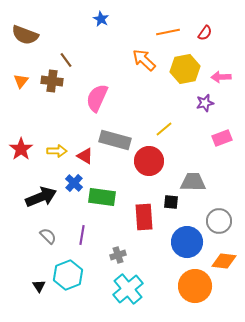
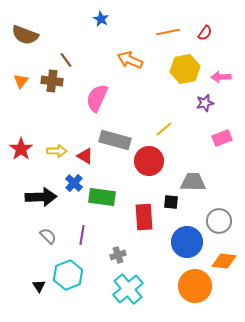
orange arrow: moved 14 px left; rotated 20 degrees counterclockwise
black arrow: rotated 20 degrees clockwise
